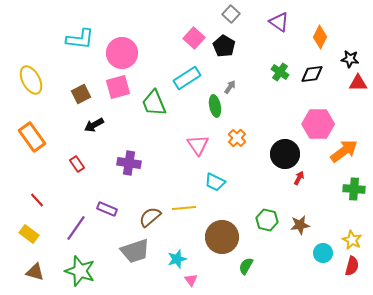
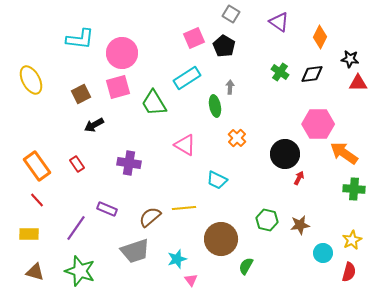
gray square at (231, 14): rotated 12 degrees counterclockwise
pink square at (194, 38): rotated 25 degrees clockwise
gray arrow at (230, 87): rotated 32 degrees counterclockwise
green trapezoid at (154, 103): rotated 8 degrees counterclockwise
orange rectangle at (32, 137): moved 5 px right, 29 px down
pink triangle at (198, 145): moved 13 px left; rotated 25 degrees counterclockwise
orange arrow at (344, 151): moved 2 px down; rotated 108 degrees counterclockwise
cyan trapezoid at (215, 182): moved 2 px right, 2 px up
yellow rectangle at (29, 234): rotated 36 degrees counterclockwise
brown circle at (222, 237): moved 1 px left, 2 px down
yellow star at (352, 240): rotated 18 degrees clockwise
red semicircle at (352, 266): moved 3 px left, 6 px down
